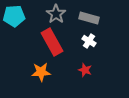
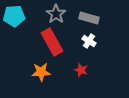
red star: moved 4 px left
